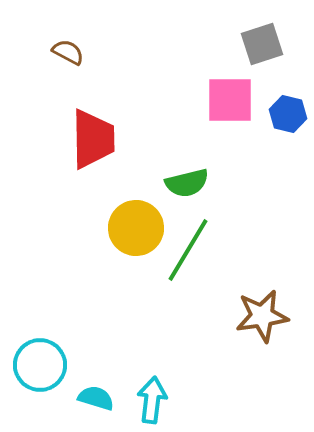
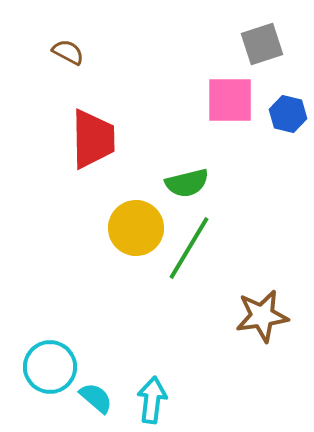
green line: moved 1 px right, 2 px up
cyan circle: moved 10 px right, 2 px down
cyan semicircle: rotated 24 degrees clockwise
